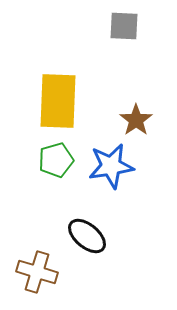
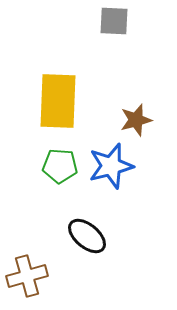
gray square: moved 10 px left, 5 px up
brown star: rotated 20 degrees clockwise
green pentagon: moved 4 px right, 6 px down; rotated 20 degrees clockwise
blue star: rotated 6 degrees counterclockwise
brown cross: moved 10 px left, 4 px down; rotated 33 degrees counterclockwise
